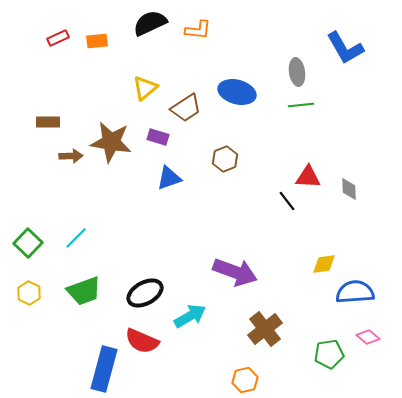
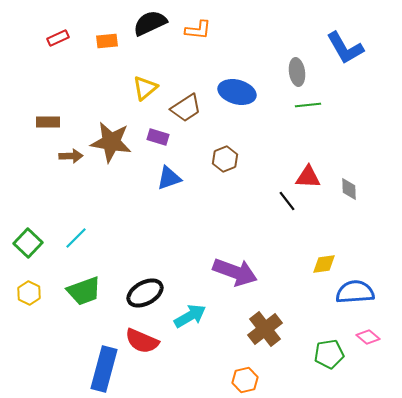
orange rectangle: moved 10 px right
green line: moved 7 px right
